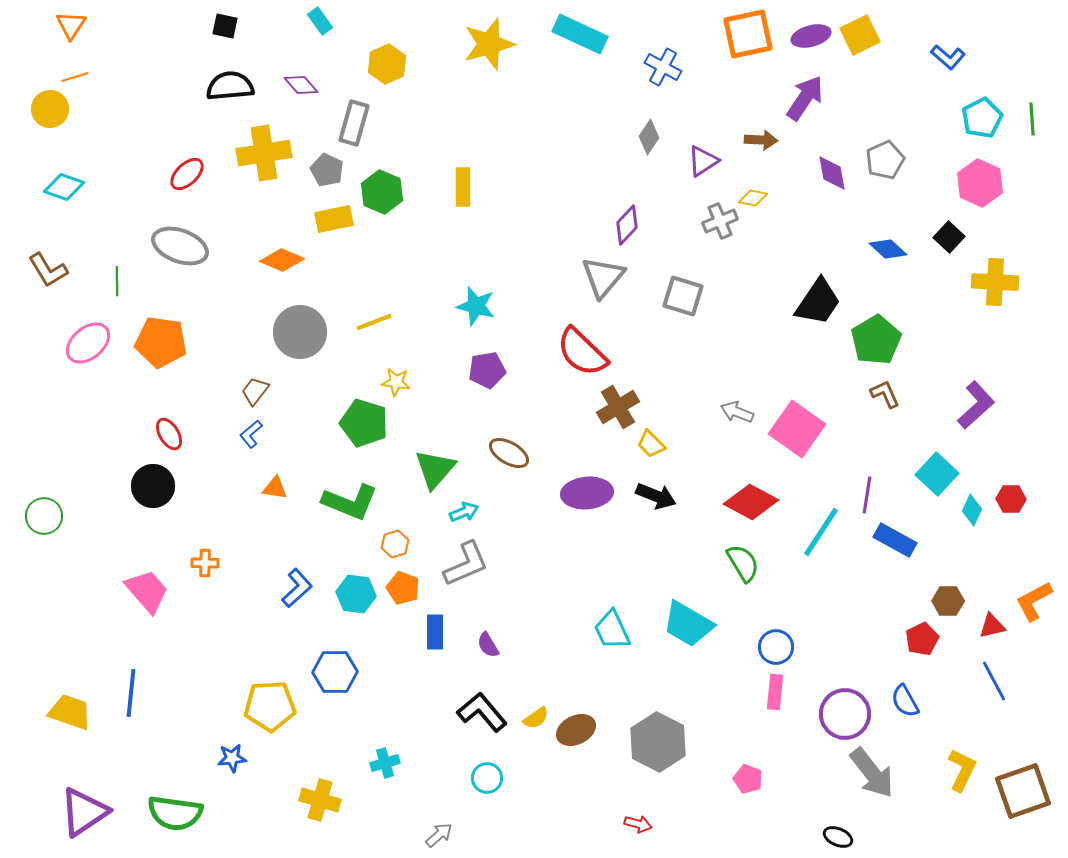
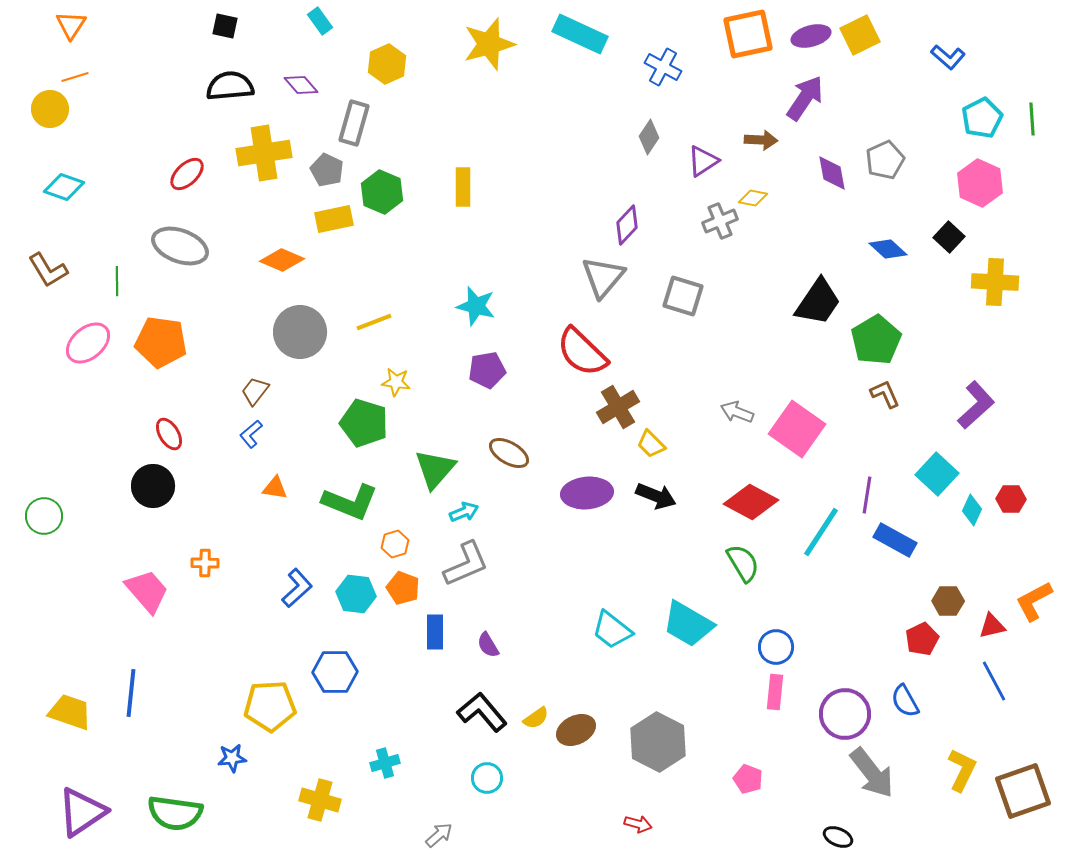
cyan trapezoid at (612, 630): rotated 27 degrees counterclockwise
purple triangle at (84, 812): moved 2 px left
